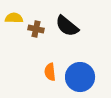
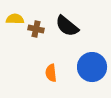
yellow semicircle: moved 1 px right, 1 px down
orange semicircle: moved 1 px right, 1 px down
blue circle: moved 12 px right, 10 px up
